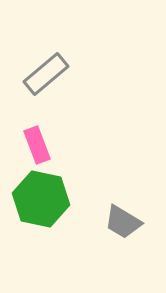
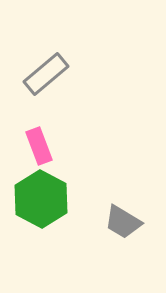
pink rectangle: moved 2 px right, 1 px down
green hexagon: rotated 16 degrees clockwise
